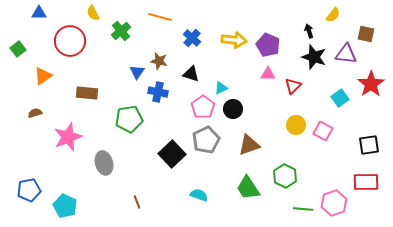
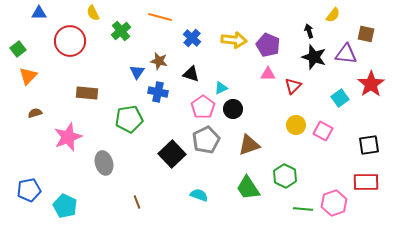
orange triangle at (43, 76): moved 15 px left; rotated 12 degrees counterclockwise
